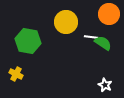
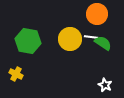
orange circle: moved 12 px left
yellow circle: moved 4 px right, 17 px down
